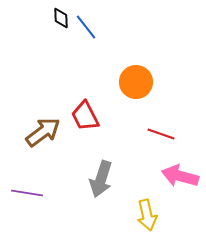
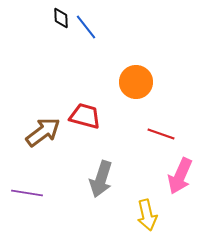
red trapezoid: rotated 132 degrees clockwise
pink arrow: rotated 81 degrees counterclockwise
